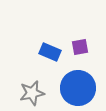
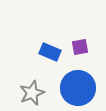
gray star: rotated 10 degrees counterclockwise
